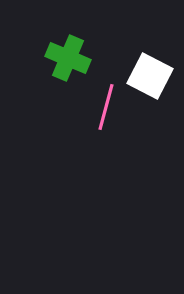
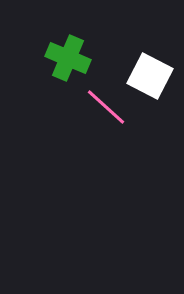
pink line: rotated 63 degrees counterclockwise
